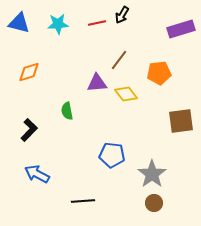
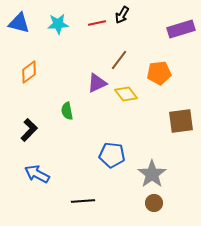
orange diamond: rotated 20 degrees counterclockwise
purple triangle: rotated 20 degrees counterclockwise
